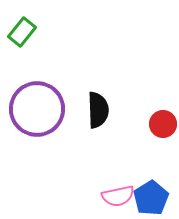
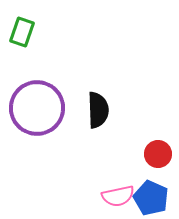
green rectangle: rotated 20 degrees counterclockwise
purple circle: moved 1 px up
red circle: moved 5 px left, 30 px down
blue pentagon: rotated 16 degrees counterclockwise
